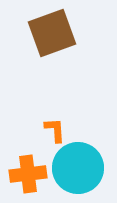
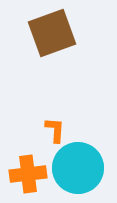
orange L-shape: rotated 8 degrees clockwise
